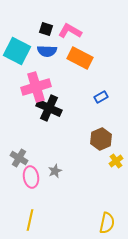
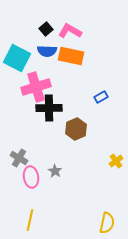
black square: rotated 32 degrees clockwise
cyan square: moved 7 px down
orange rectangle: moved 9 px left, 2 px up; rotated 15 degrees counterclockwise
black cross: rotated 25 degrees counterclockwise
brown hexagon: moved 25 px left, 10 px up
gray star: rotated 16 degrees counterclockwise
